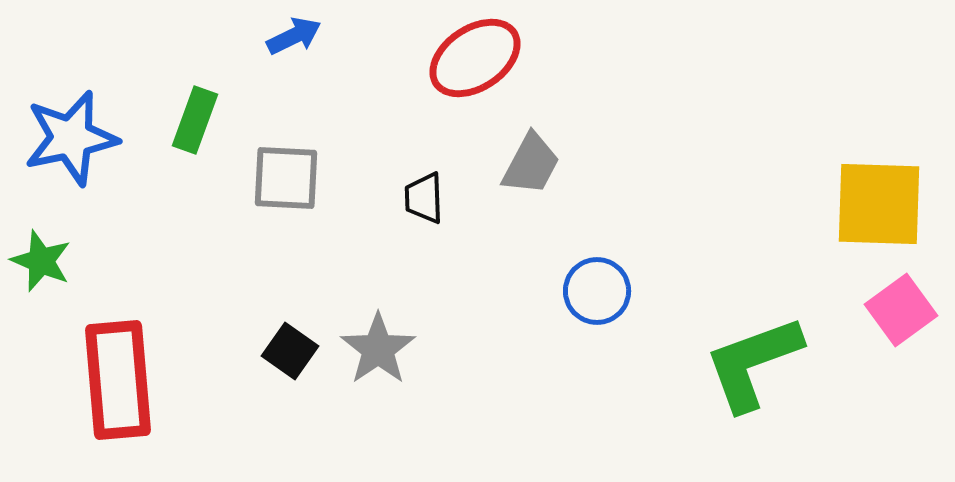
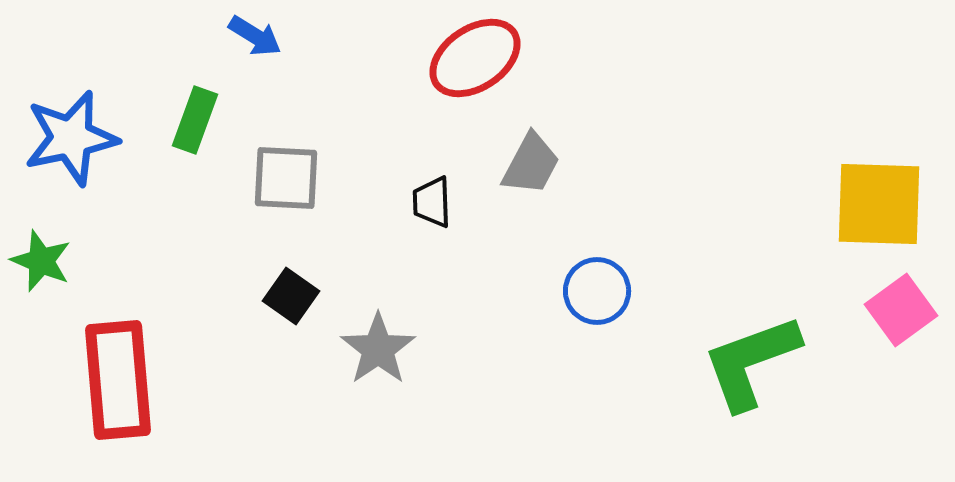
blue arrow: moved 39 px left; rotated 58 degrees clockwise
black trapezoid: moved 8 px right, 4 px down
black square: moved 1 px right, 55 px up
green L-shape: moved 2 px left, 1 px up
